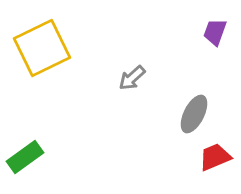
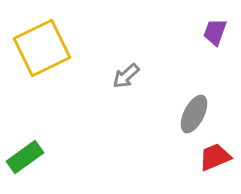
gray arrow: moved 6 px left, 2 px up
